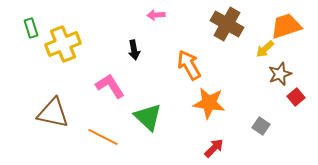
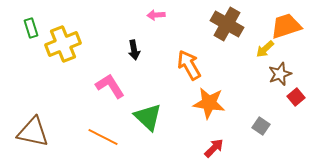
brown triangle: moved 20 px left, 19 px down
